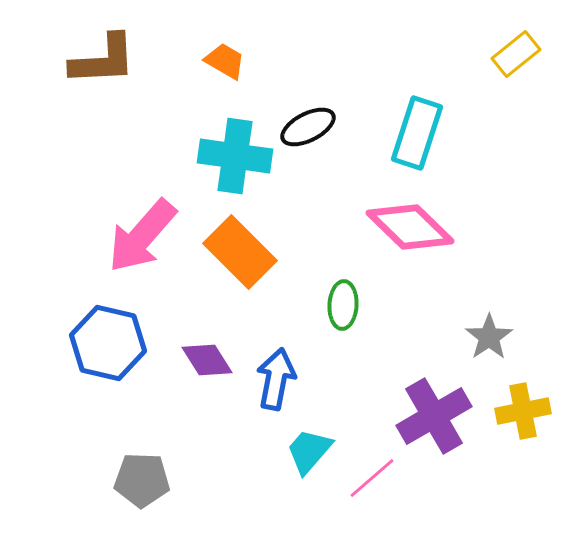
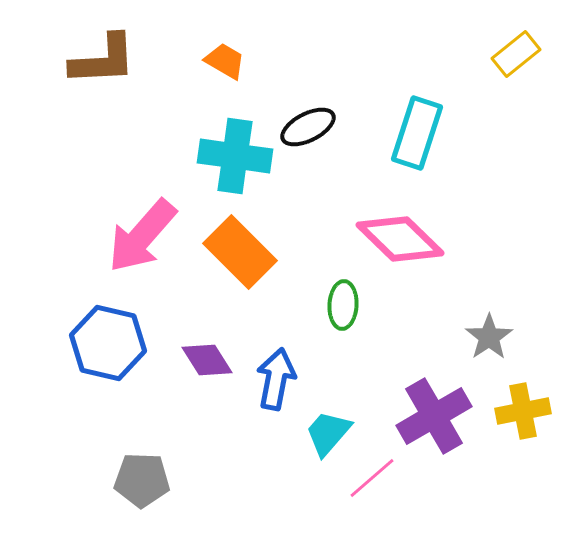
pink diamond: moved 10 px left, 12 px down
cyan trapezoid: moved 19 px right, 18 px up
